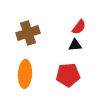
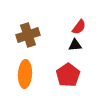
brown cross: moved 2 px down
red pentagon: rotated 30 degrees counterclockwise
